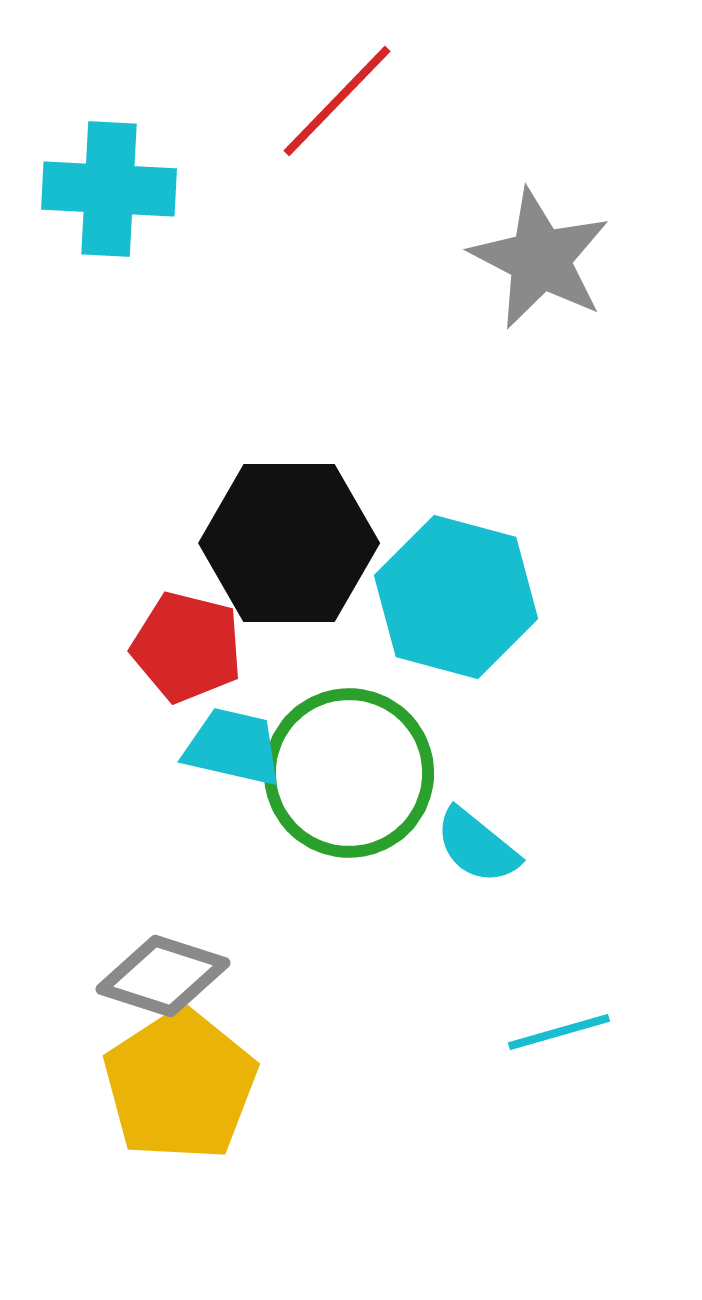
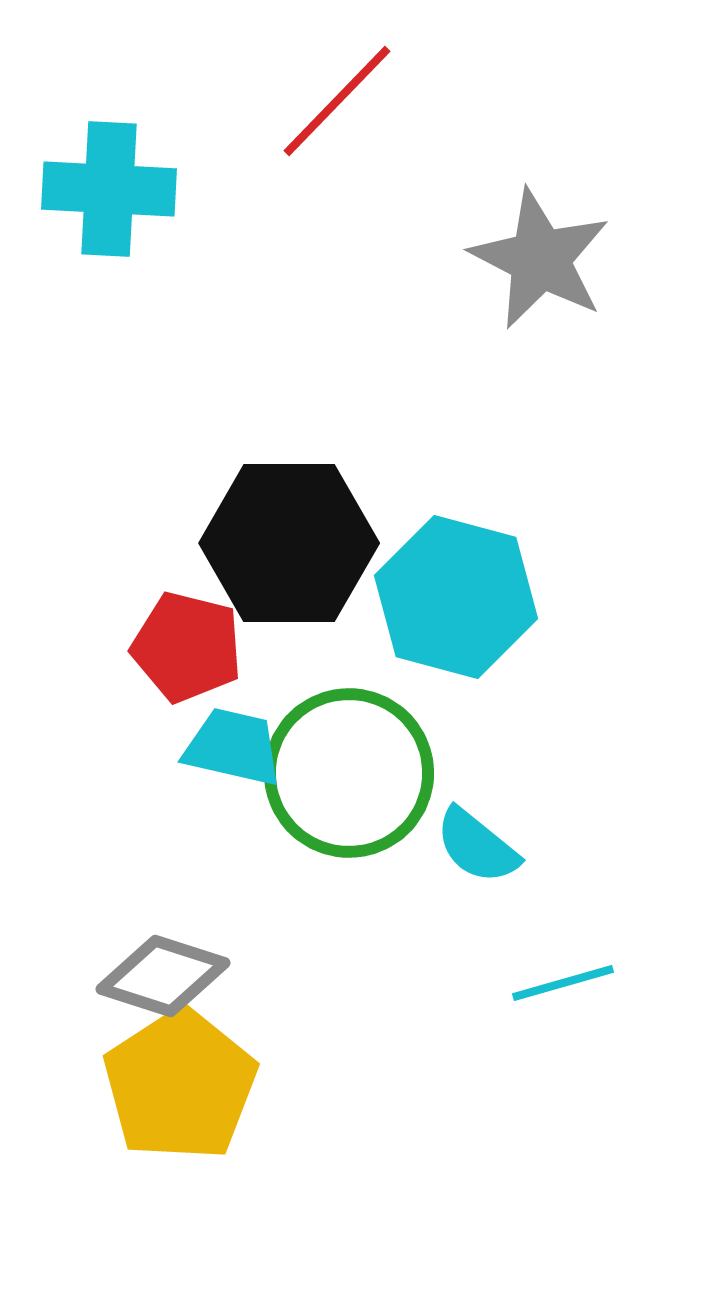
cyan line: moved 4 px right, 49 px up
